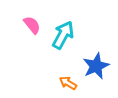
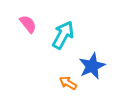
pink semicircle: moved 4 px left, 1 px up
blue star: moved 4 px left
